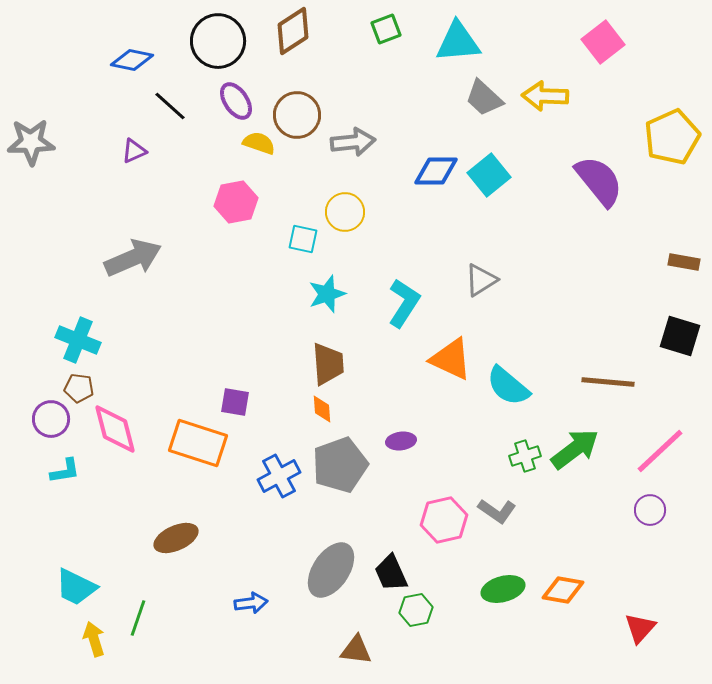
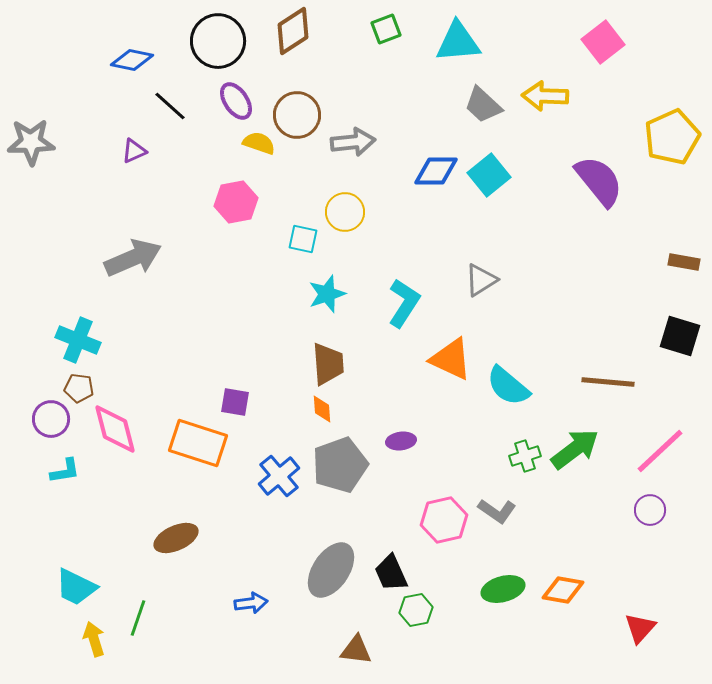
gray trapezoid at (484, 98): moved 1 px left, 7 px down
blue cross at (279, 476): rotated 12 degrees counterclockwise
